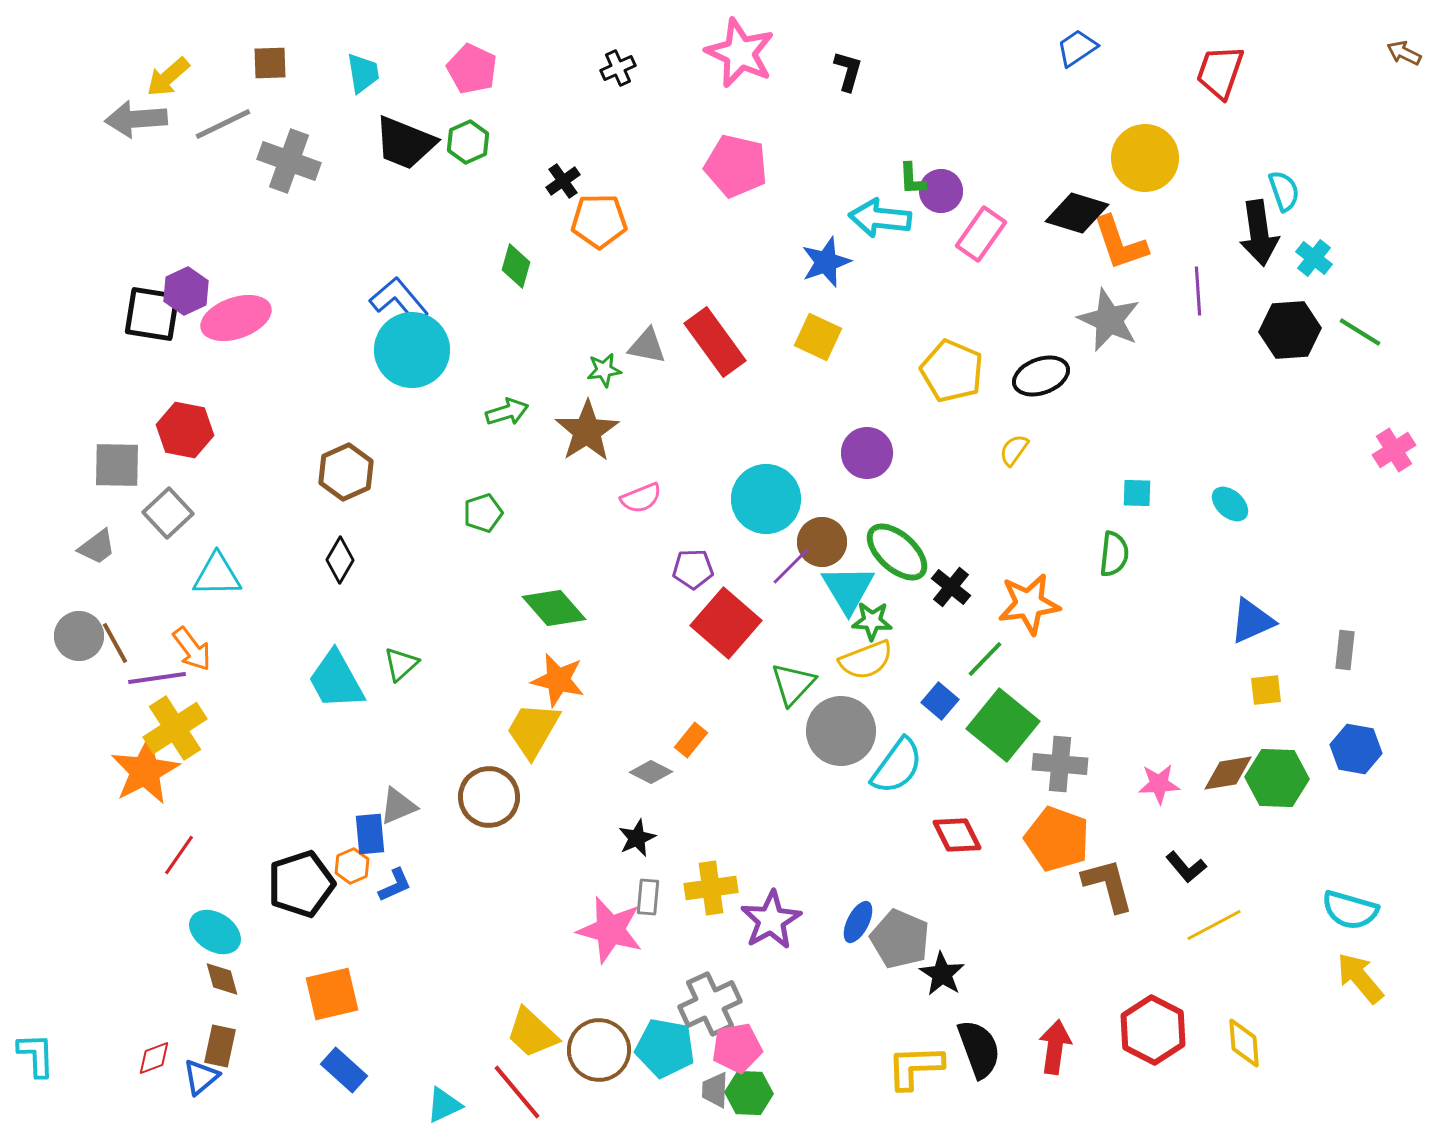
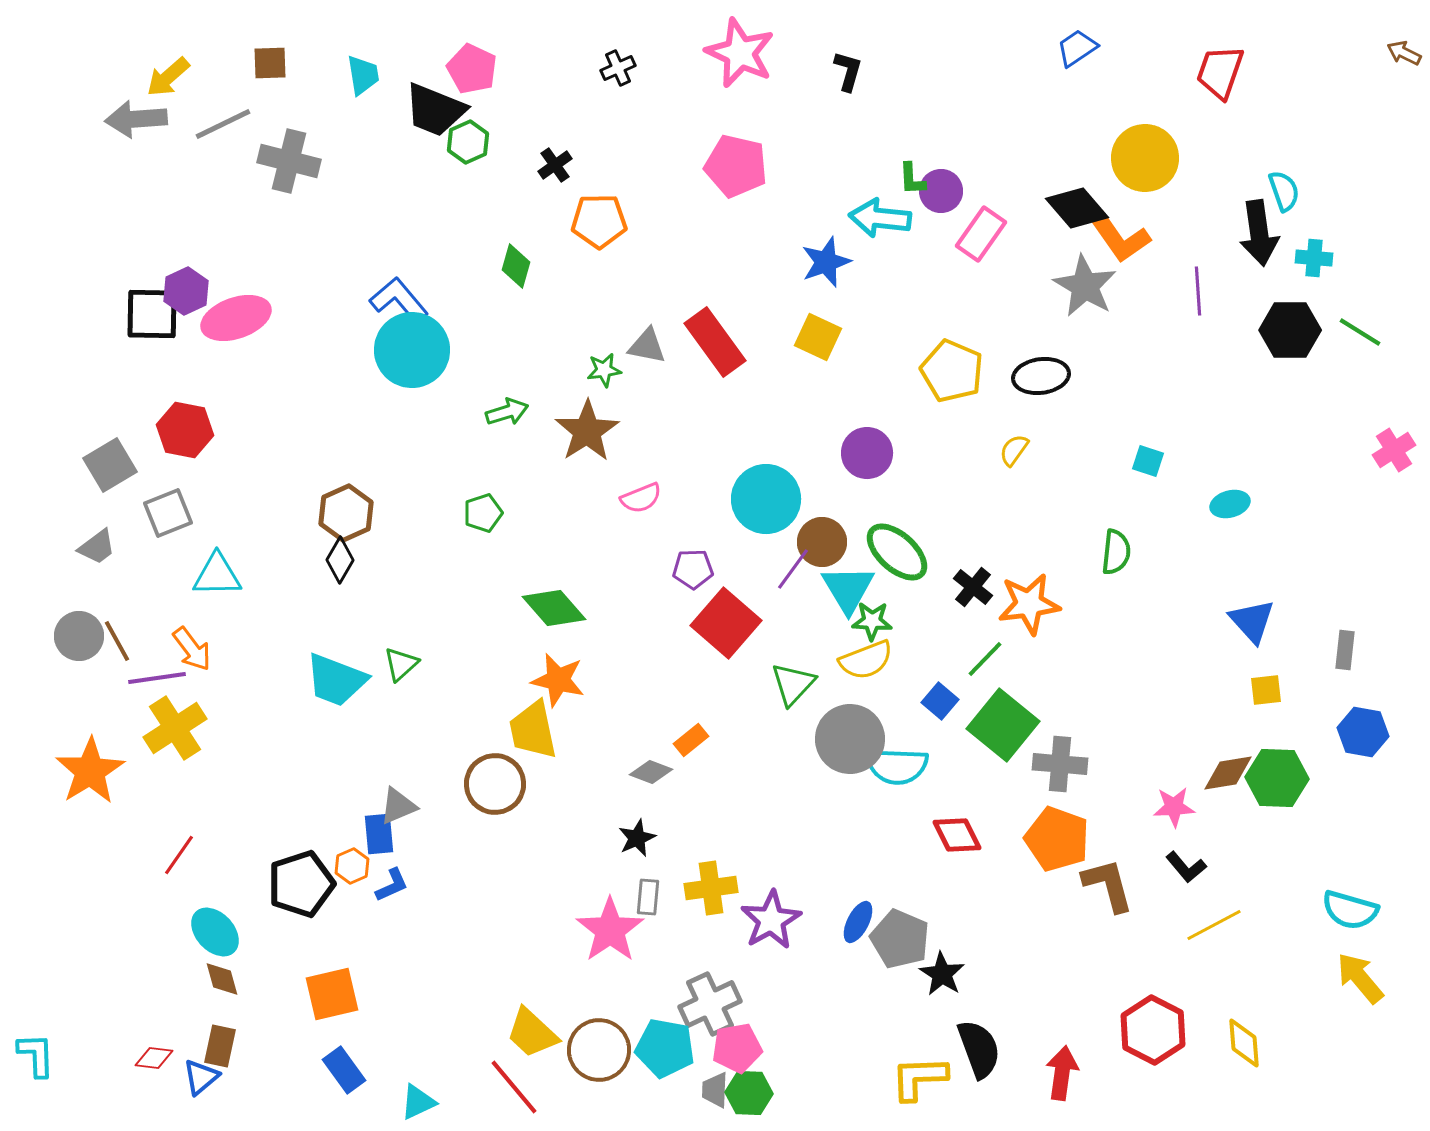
cyan trapezoid at (363, 73): moved 2 px down
black trapezoid at (405, 143): moved 30 px right, 33 px up
gray cross at (289, 161): rotated 6 degrees counterclockwise
black cross at (563, 181): moved 8 px left, 16 px up
black diamond at (1077, 213): moved 5 px up; rotated 32 degrees clockwise
orange L-shape at (1120, 243): moved 5 px up; rotated 16 degrees counterclockwise
cyan cross at (1314, 258): rotated 33 degrees counterclockwise
black square at (152, 314): rotated 8 degrees counterclockwise
gray star at (1109, 320): moved 24 px left, 34 px up; rotated 6 degrees clockwise
black hexagon at (1290, 330): rotated 4 degrees clockwise
black ellipse at (1041, 376): rotated 12 degrees clockwise
gray square at (117, 465): moved 7 px left; rotated 32 degrees counterclockwise
brown hexagon at (346, 472): moved 41 px down
cyan square at (1137, 493): moved 11 px right, 32 px up; rotated 16 degrees clockwise
cyan ellipse at (1230, 504): rotated 57 degrees counterclockwise
gray square at (168, 513): rotated 21 degrees clockwise
green semicircle at (1114, 554): moved 2 px right, 2 px up
purple line at (791, 566): moved 2 px right, 3 px down; rotated 9 degrees counterclockwise
black cross at (951, 587): moved 22 px right
blue triangle at (1252, 621): rotated 48 degrees counterclockwise
brown line at (115, 643): moved 2 px right, 2 px up
cyan trapezoid at (336, 680): rotated 40 degrees counterclockwise
yellow trapezoid at (533, 730): rotated 42 degrees counterclockwise
gray circle at (841, 731): moved 9 px right, 8 px down
orange rectangle at (691, 740): rotated 12 degrees clockwise
blue hexagon at (1356, 749): moved 7 px right, 17 px up
cyan semicircle at (897, 766): rotated 56 degrees clockwise
orange star at (145, 771): moved 55 px left; rotated 4 degrees counterclockwise
gray diamond at (651, 772): rotated 6 degrees counterclockwise
pink star at (1159, 784): moved 15 px right, 23 px down
brown circle at (489, 797): moved 6 px right, 13 px up
blue rectangle at (370, 834): moved 9 px right
blue L-shape at (395, 885): moved 3 px left
pink star at (610, 930): rotated 22 degrees clockwise
cyan ellipse at (215, 932): rotated 15 degrees clockwise
red arrow at (1055, 1047): moved 7 px right, 26 px down
red diamond at (154, 1058): rotated 27 degrees clockwise
yellow L-shape at (915, 1067): moved 4 px right, 11 px down
blue rectangle at (344, 1070): rotated 12 degrees clockwise
red line at (517, 1092): moved 3 px left, 5 px up
cyan triangle at (444, 1105): moved 26 px left, 3 px up
